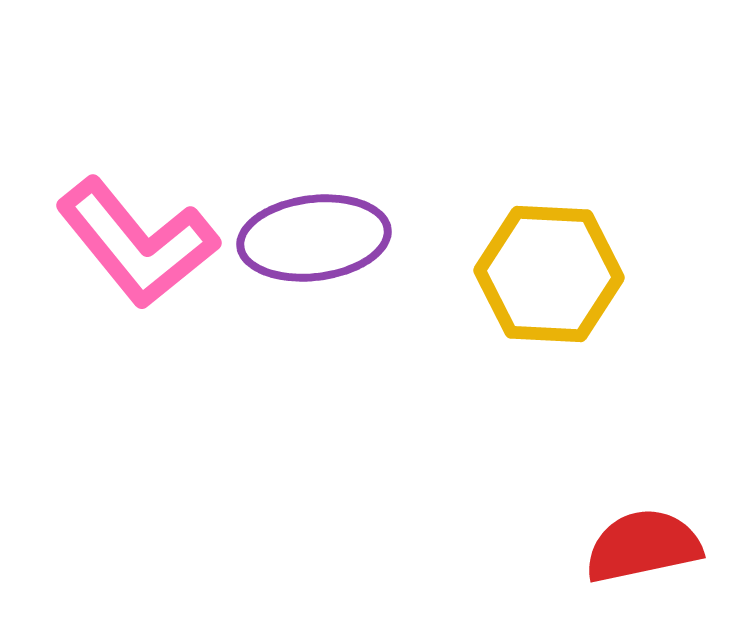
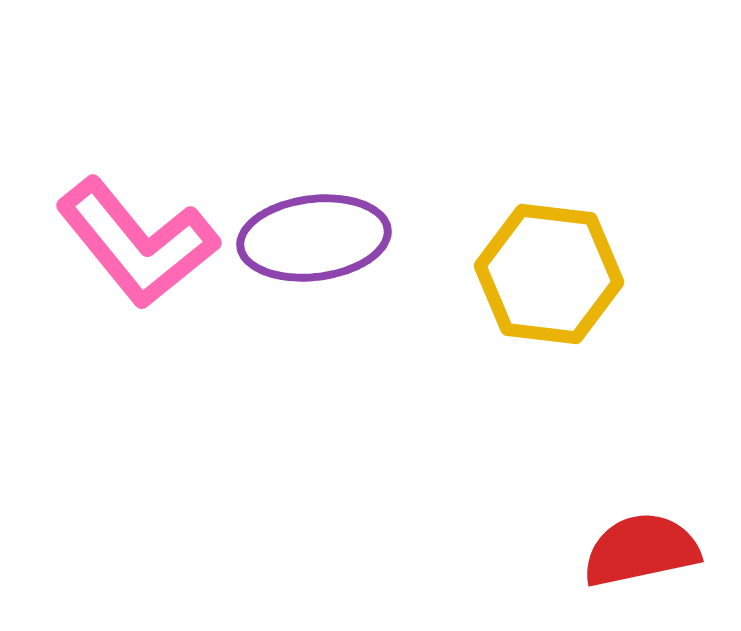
yellow hexagon: rotated 4 degrees clockwise
red semicircle: moved 2 px left, 4 px down
